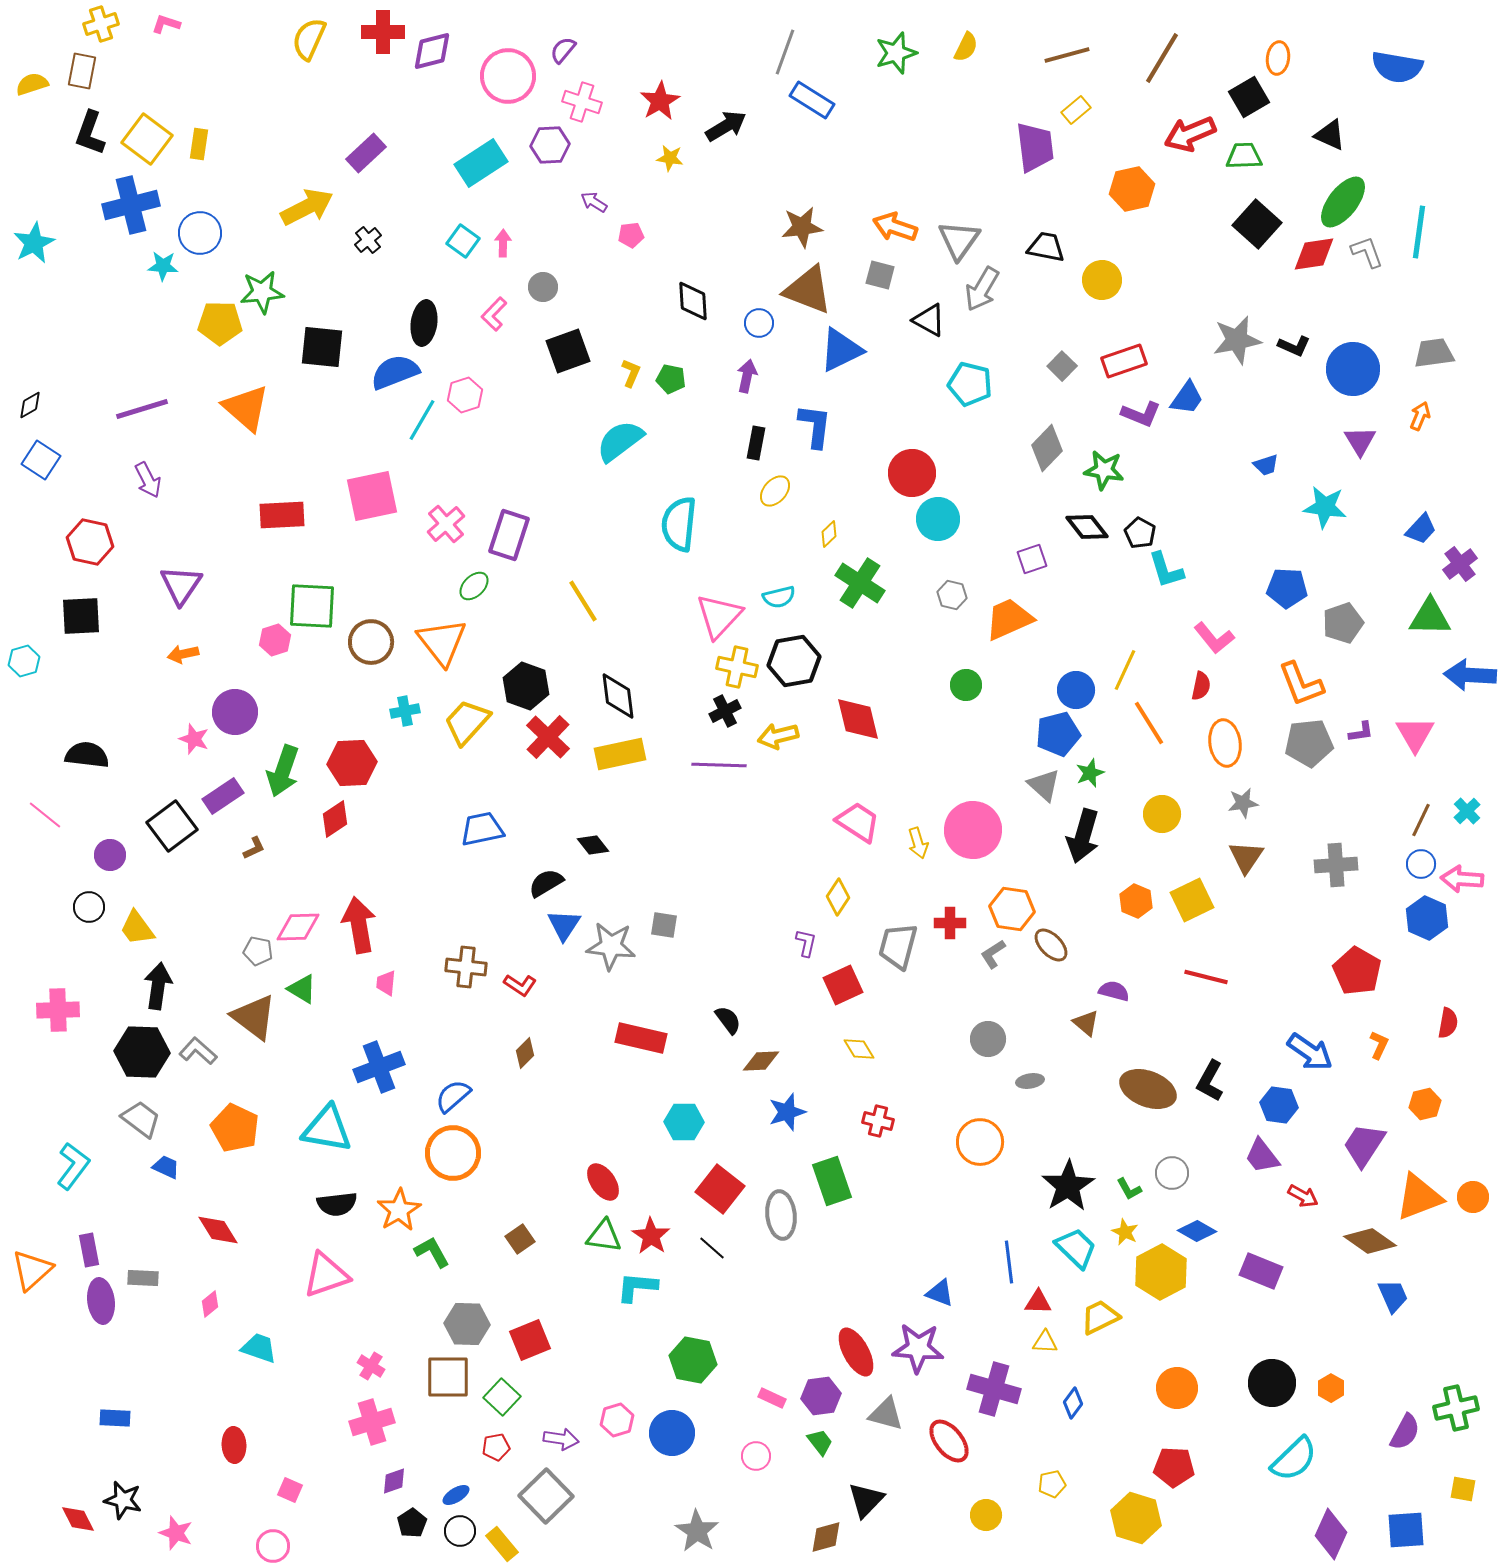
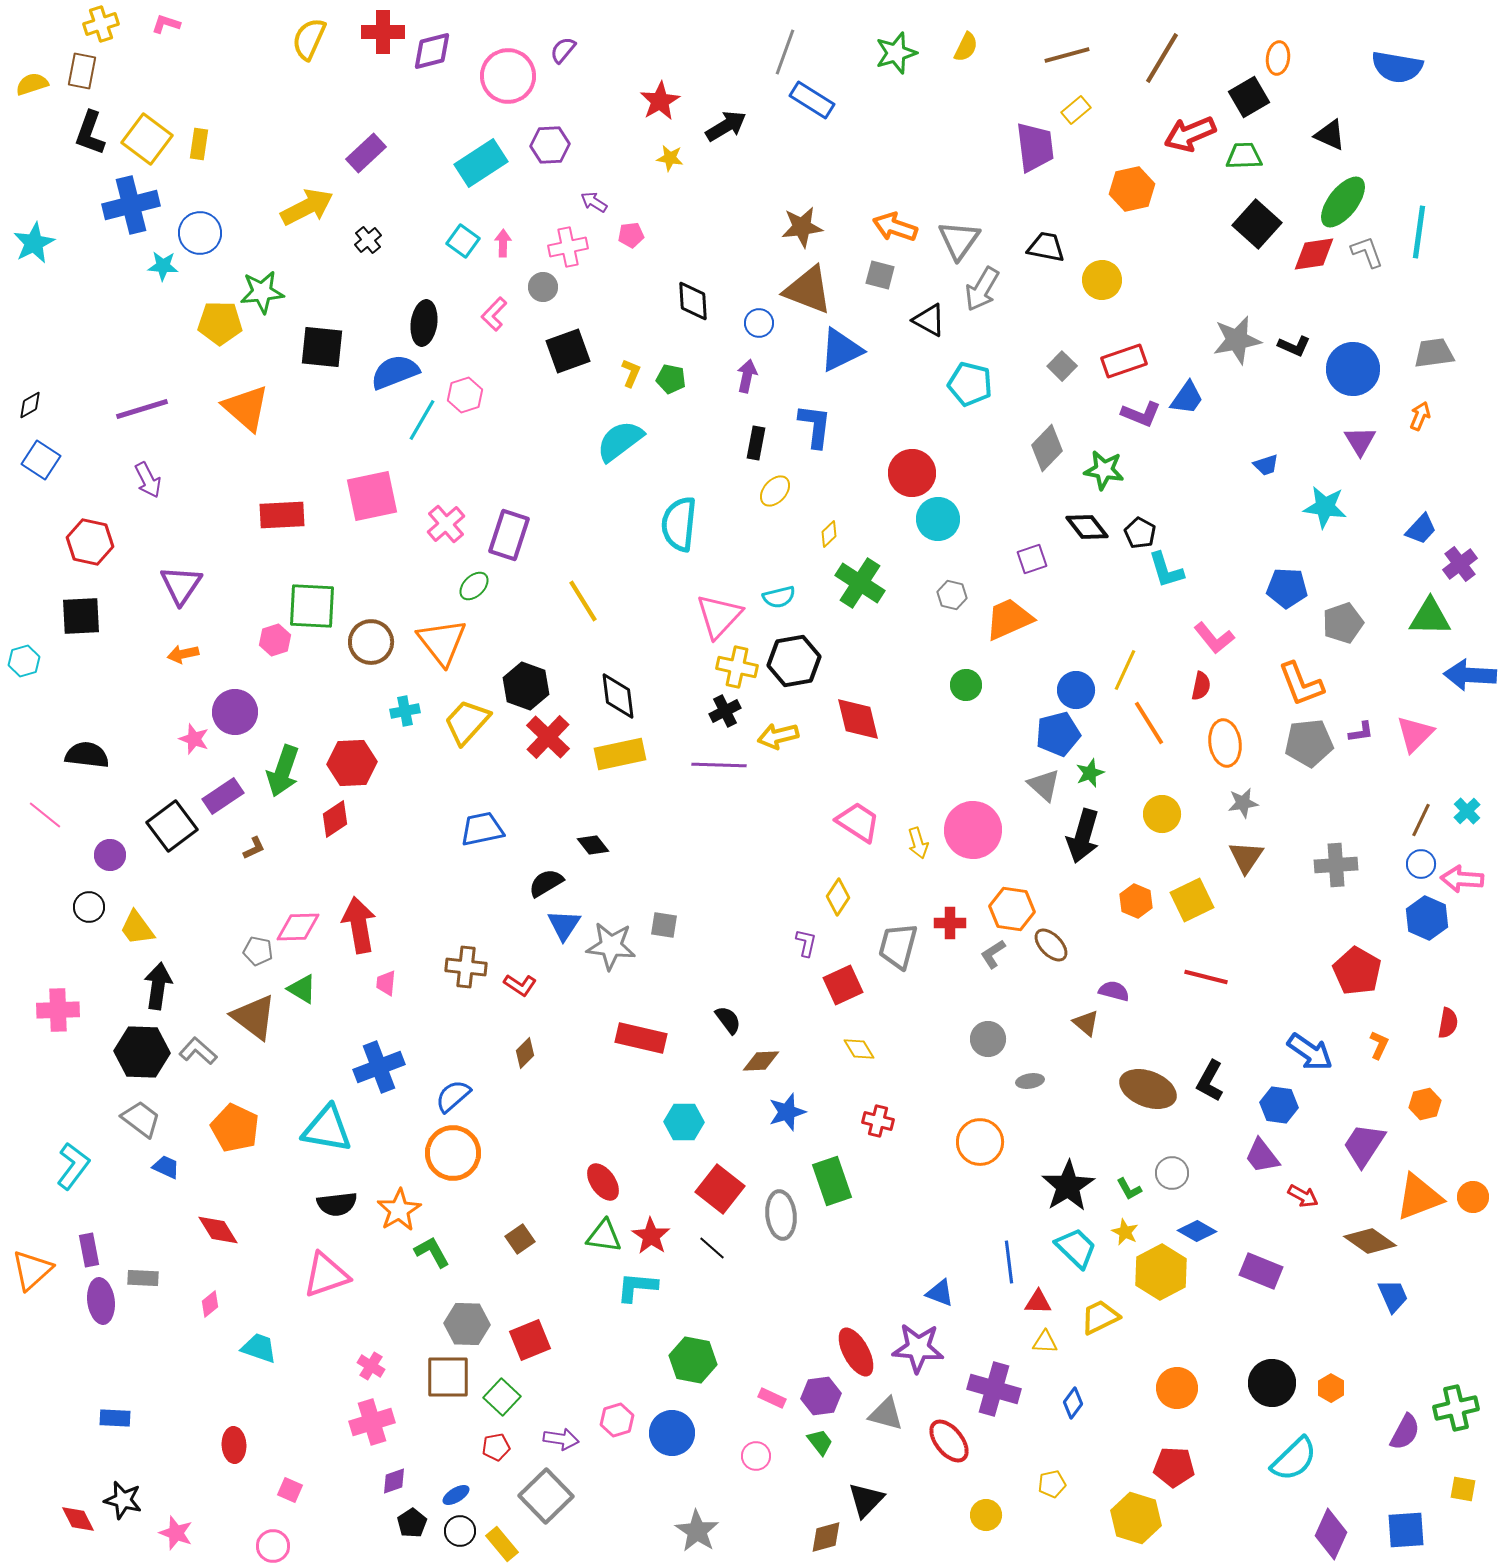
pink cross at (582, 102): moved 14 px left, 145 px down; rotated 30 degrees counterclockwise
pink triangle at (1415, 734): rotated 15 degrees clockwise
